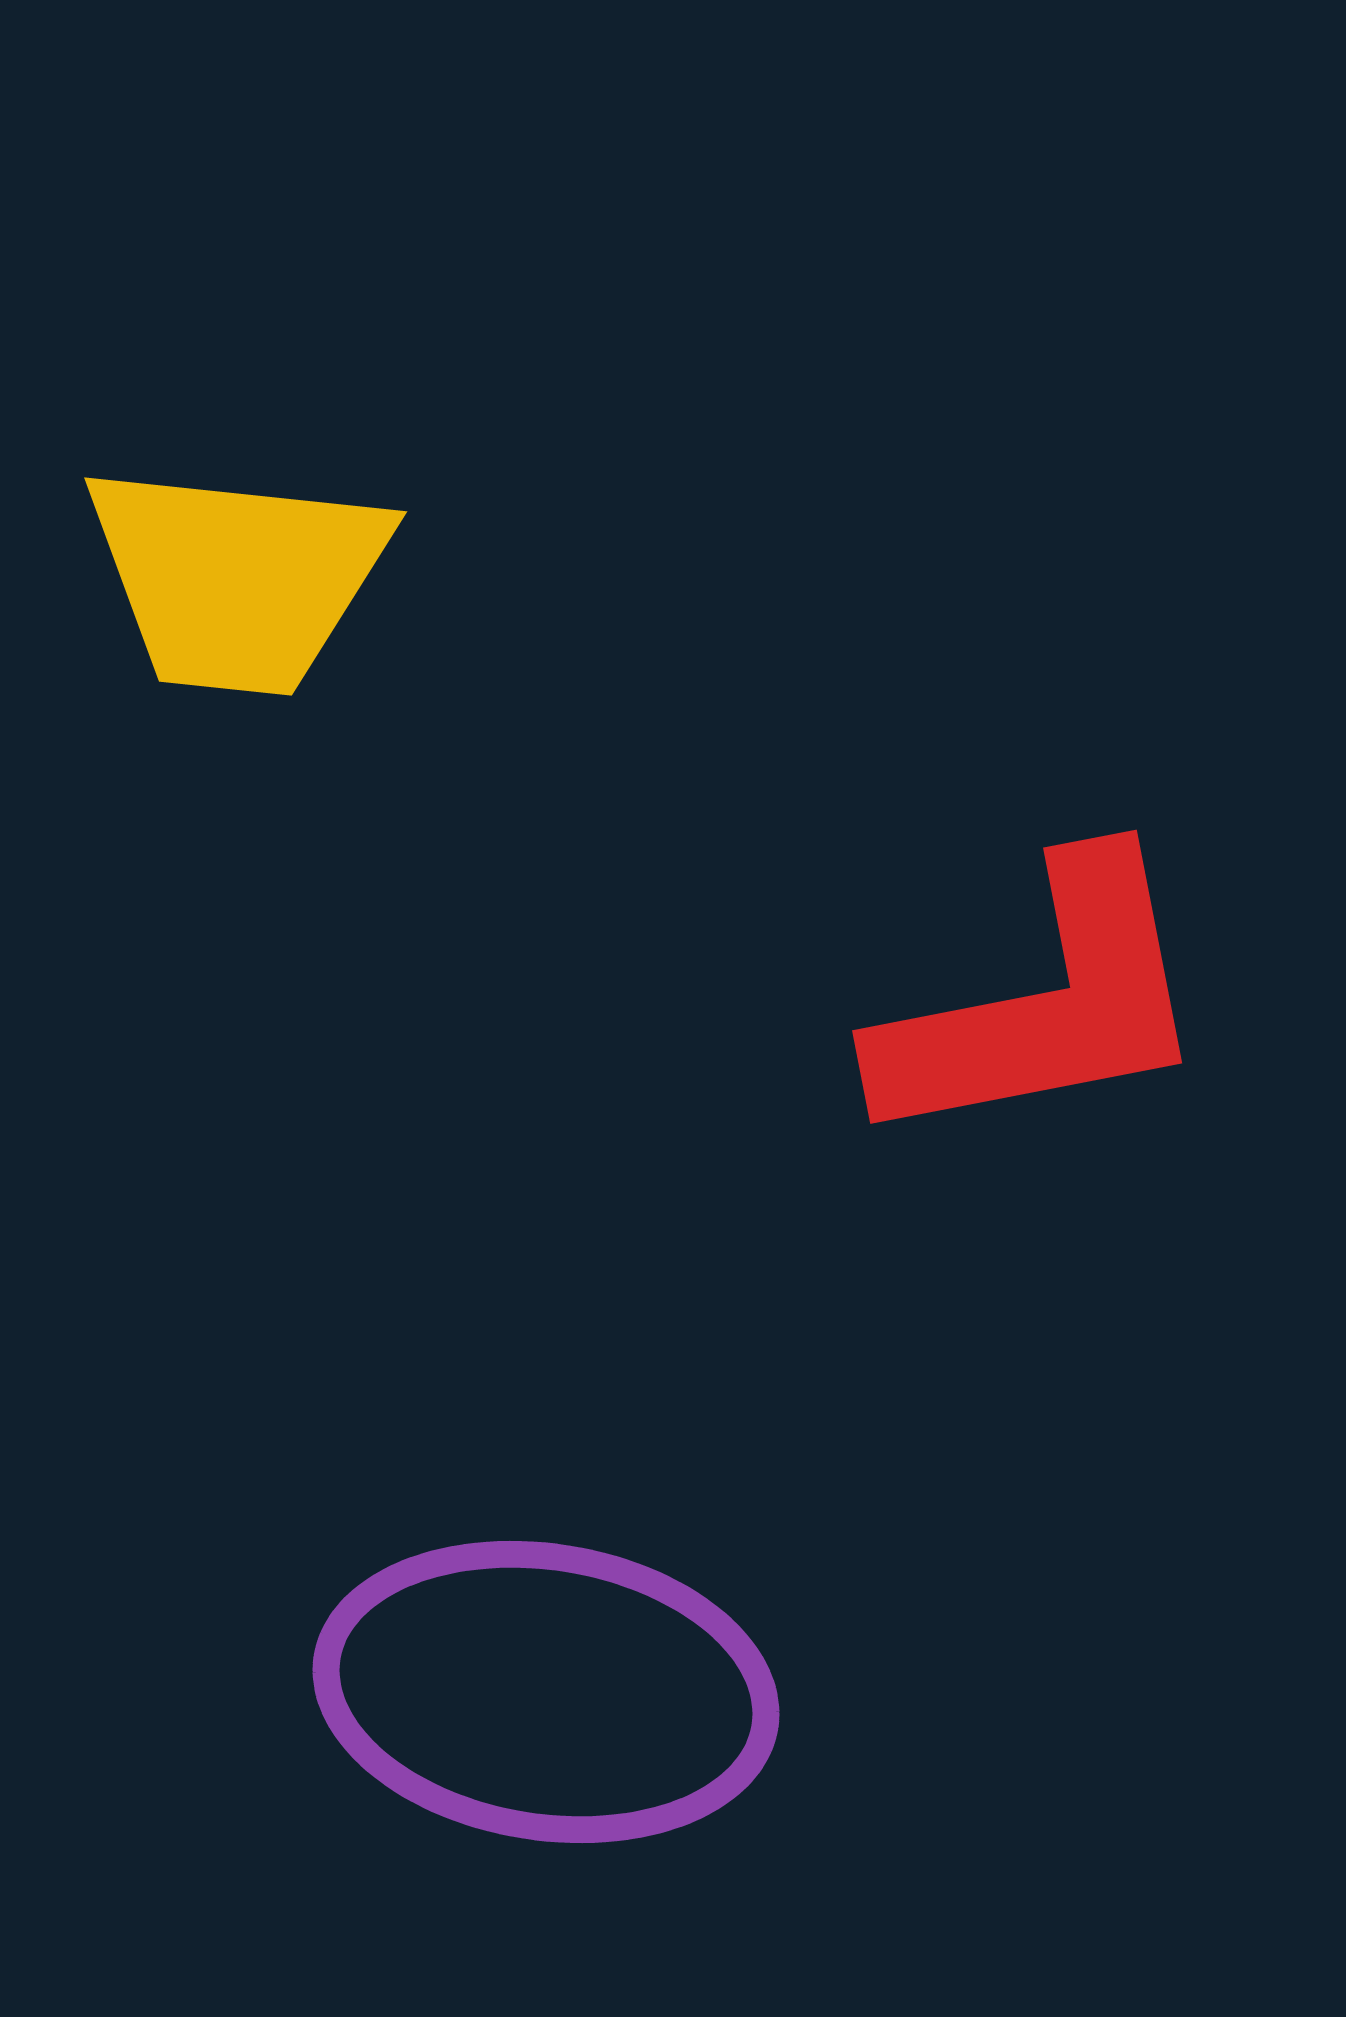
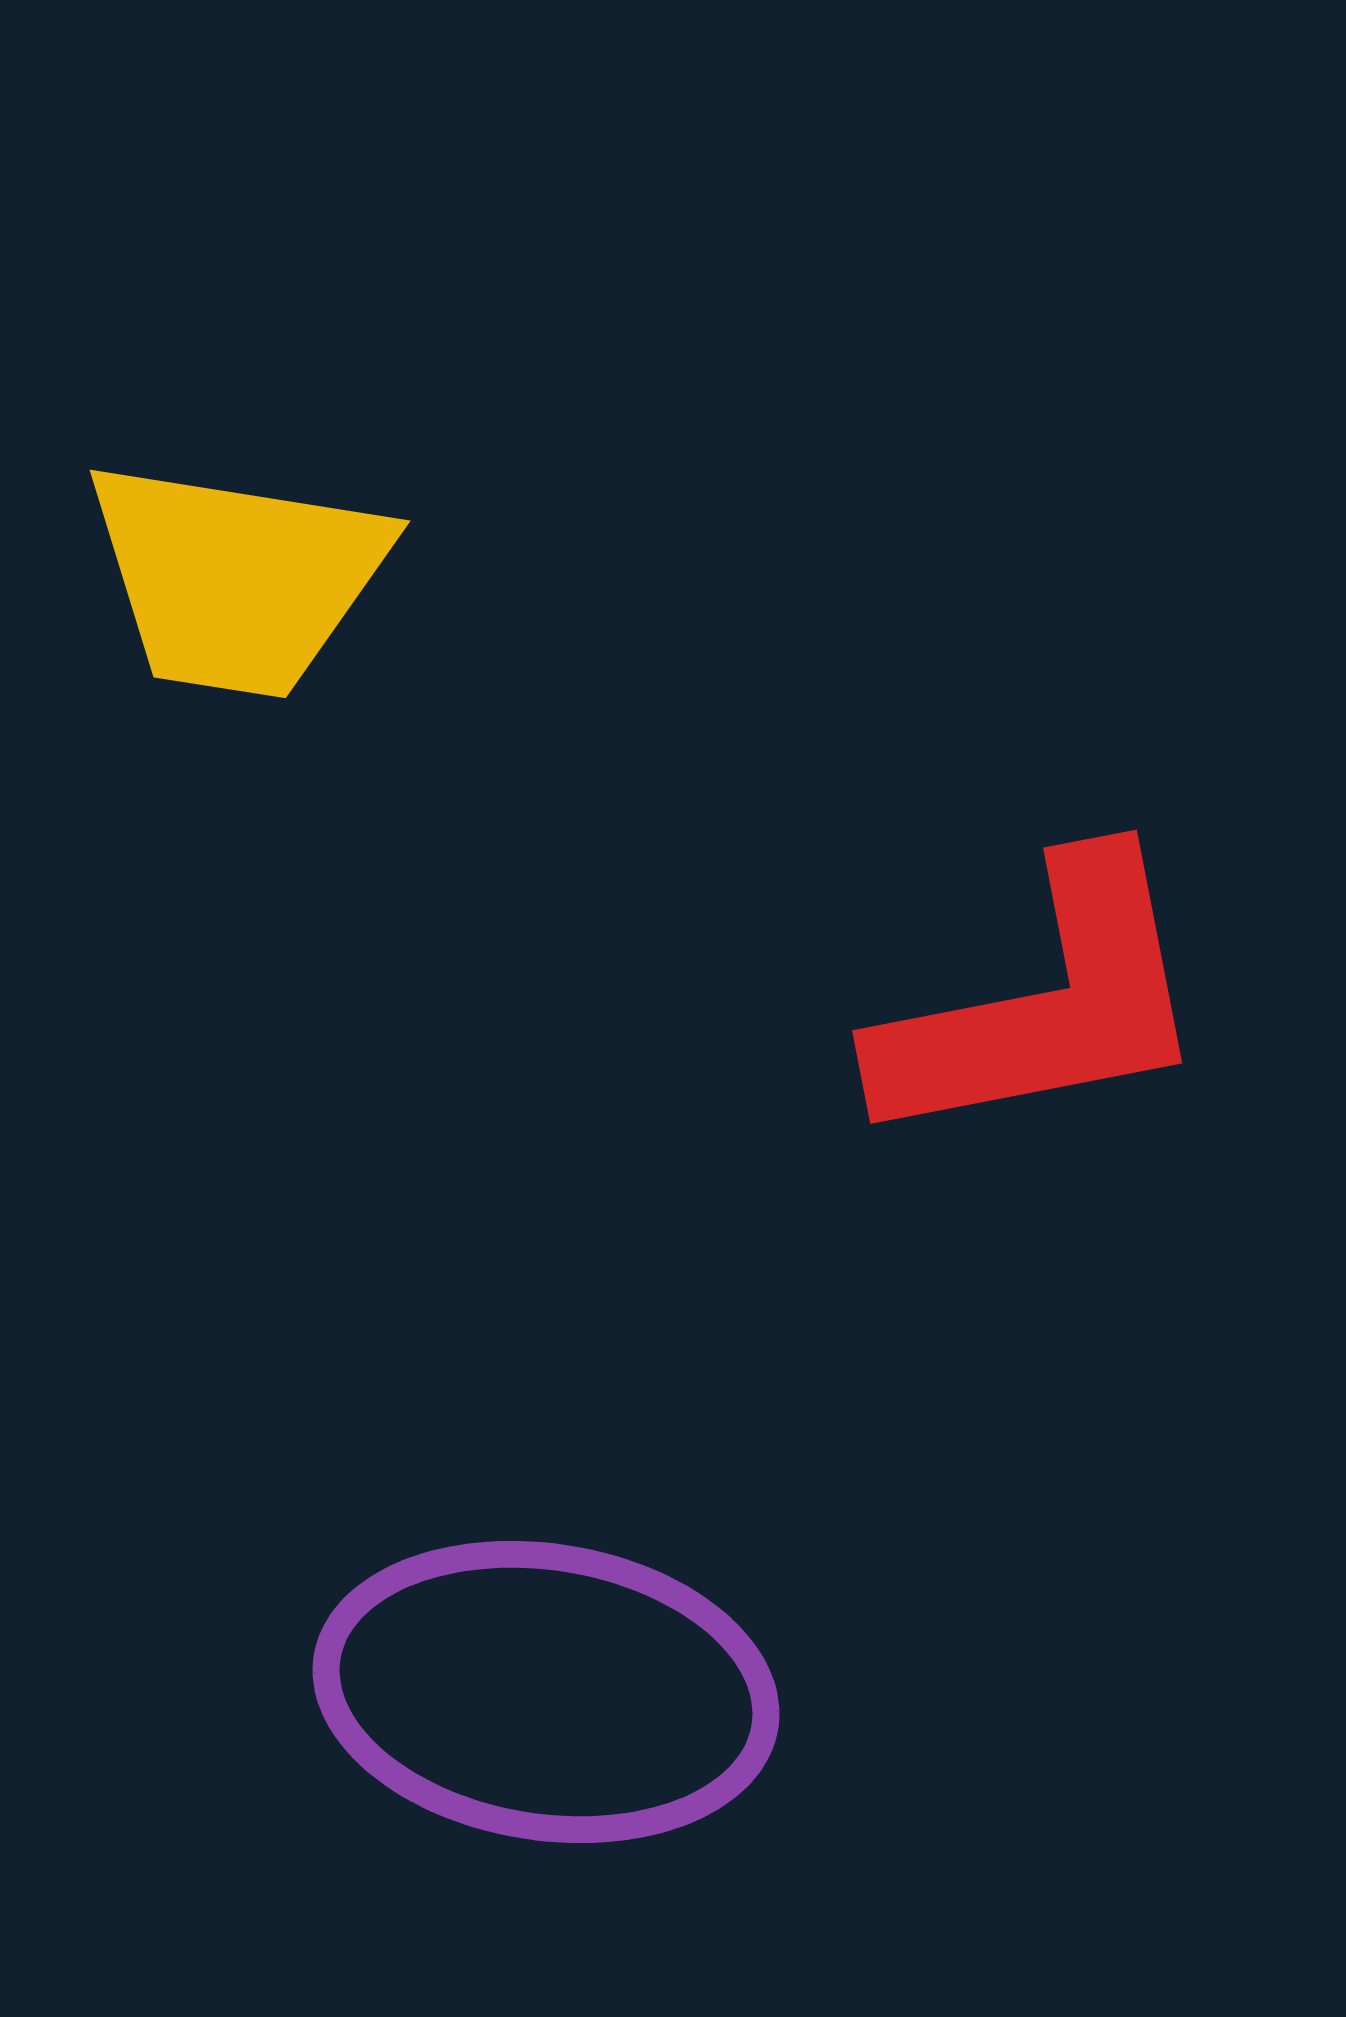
yellow trapezoid: rotated 3 degrees clockwise
